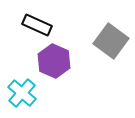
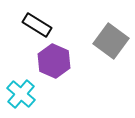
black rectangle: rotated 8 degrees clockwise
cyan cross: moved 1 px left, 1 px down
